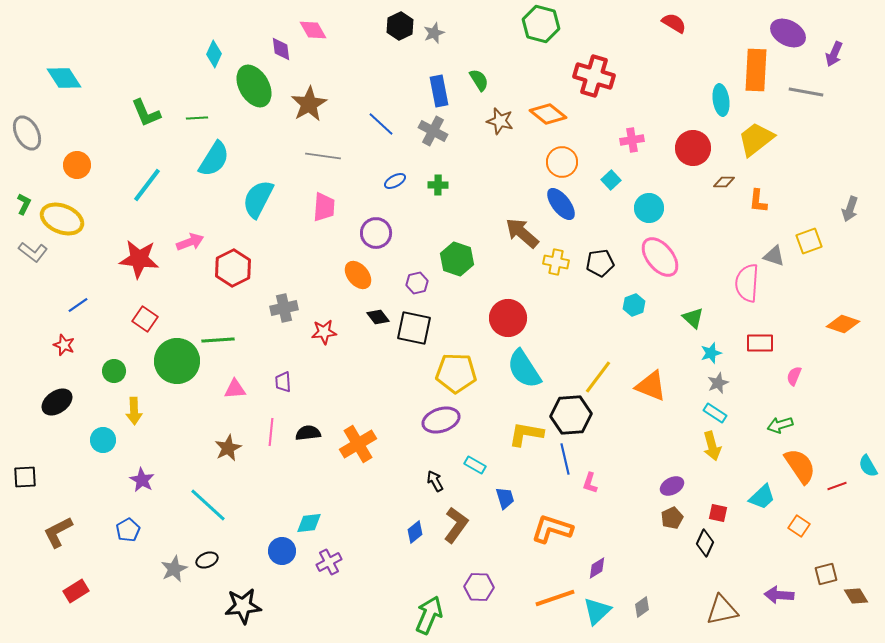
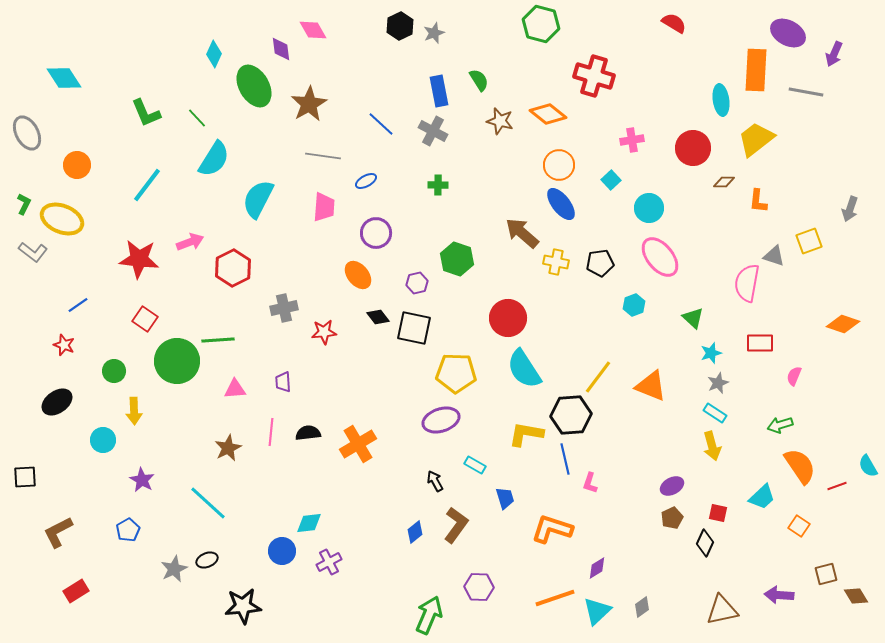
green line at (197, 118): rotated 50 degrees clockwise
orange circle at (562, 162): moved 3 px left, 3 px down
blue ellipse at (395, 181): moved 29 px left
pink semicircle at (747, 283): rotated 6 degrees clockwise
cyan line at (208, 505): moved 2 px up
